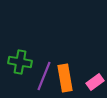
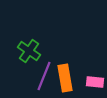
green cross: moved 9 px right, 11 px up; rotated 25 degrees clockwise
pink rectangle: rotated 42 degrees clockwise
